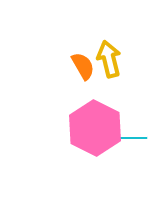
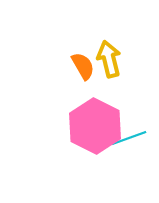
pink hexagon: moved 2 px up
cyan line: rotated 20 degrees counterclockwise
